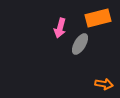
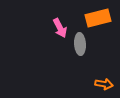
pink arrow: rotated 42 degrees counterclockwise
gray ellipse: rotated 35 degrees counterclockwise
